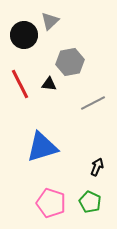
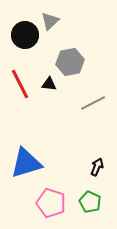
black circle: moved 1 px right
blue triangle: moved 16 px left, 16 px down
